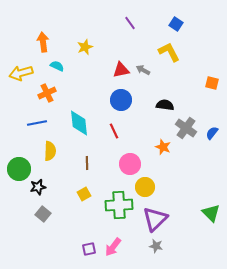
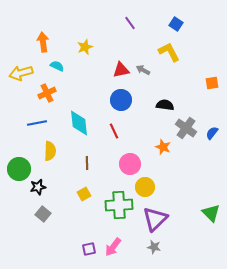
orange square: rotated 24 degrees counterclockwise
gray star: moved 2 px left, 1 px down
